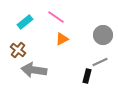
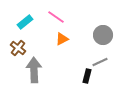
brown cross: moved 2 px up
gray arrow: rotated 80 degrees clockwise
